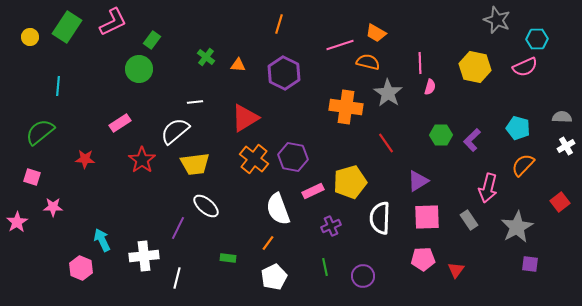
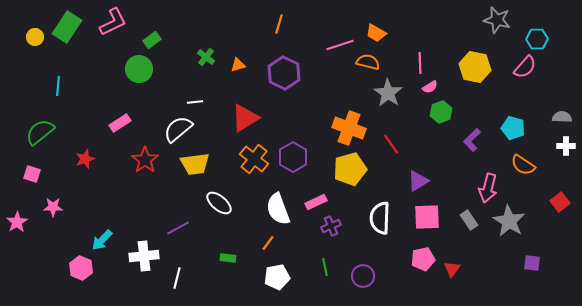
gray star at (497, 20): rotated 8 degrees counterclockwise
yellow circle at (30, 37): moved 5 px right
green rectangle at (152, 40): rotated 18 degrees clockwise
orange triangle at (238, 65): rotated 21 degrees counterclockwise
pink semicircle at (525, 67): rotated 25 degrees counterclockwise
pink semicircle at (430, 87): rotated 42 degrees clockwise
orange cross at (346, 107): moved 3 px right, 21 px down; rotated 12 degrees clockwise
cyan pentagon at (518, 128): moved 5 px left
white semicircle at (175, 131): moved 3 px right, 2 px up
green hexagon at (441, 135): moved 23 px up; rotated 20 degrees counterclockwise
red line at (386, 143): moved 5 px right, 1 px down
white cross at (566, 146): rotated 30 degrees clockwise
purple hexagon at (293, 157): rotated 20 degrees clockwise
red star at (85, 159): rotated 24 degrees counterclockwise
red star at (142, 160): moved 3 px right
orange semicircle at (523, 165): rotated 100 degrees counterclockwise
pink square at (32, 177): moved 3 px up
yellow pentagon at (350, 182): moved 13 px up
pink rectangle at (313, 191): moved 3 px right, 11 px down
white ellipse at (206, 206): moved 13 px right, 3 px up
gray star at (517, 227): moved 8 px left, 6 px up; rotated 12 degrees counterclockwise
purple line at (178, 228): rotated 35 degrees clockwise
cyan arrow at (102, 240): rotated 110 degrees counterclockwise
pink pentagon at (423, 259): rotated 10 degrees counterclockwise
purple square at (530, 264): moved 2 px right, 1 px up
red triangle at (456, 270): moved 4 px left, 1 px up
white pentagon at (274, 277): moved 3 px right; rotated 15 degrees clockwise
